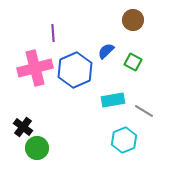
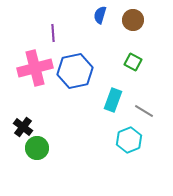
blue semicircle: moved 6 px left, 36 px up; rotated 30 degrees counterclockwise
blue hexagon: moved 1 px down; rotated 12 degrees clockwise
cyan rectangle: rotated 60 degrees counterclockwise
cyan hexagon: moved 5 px right
